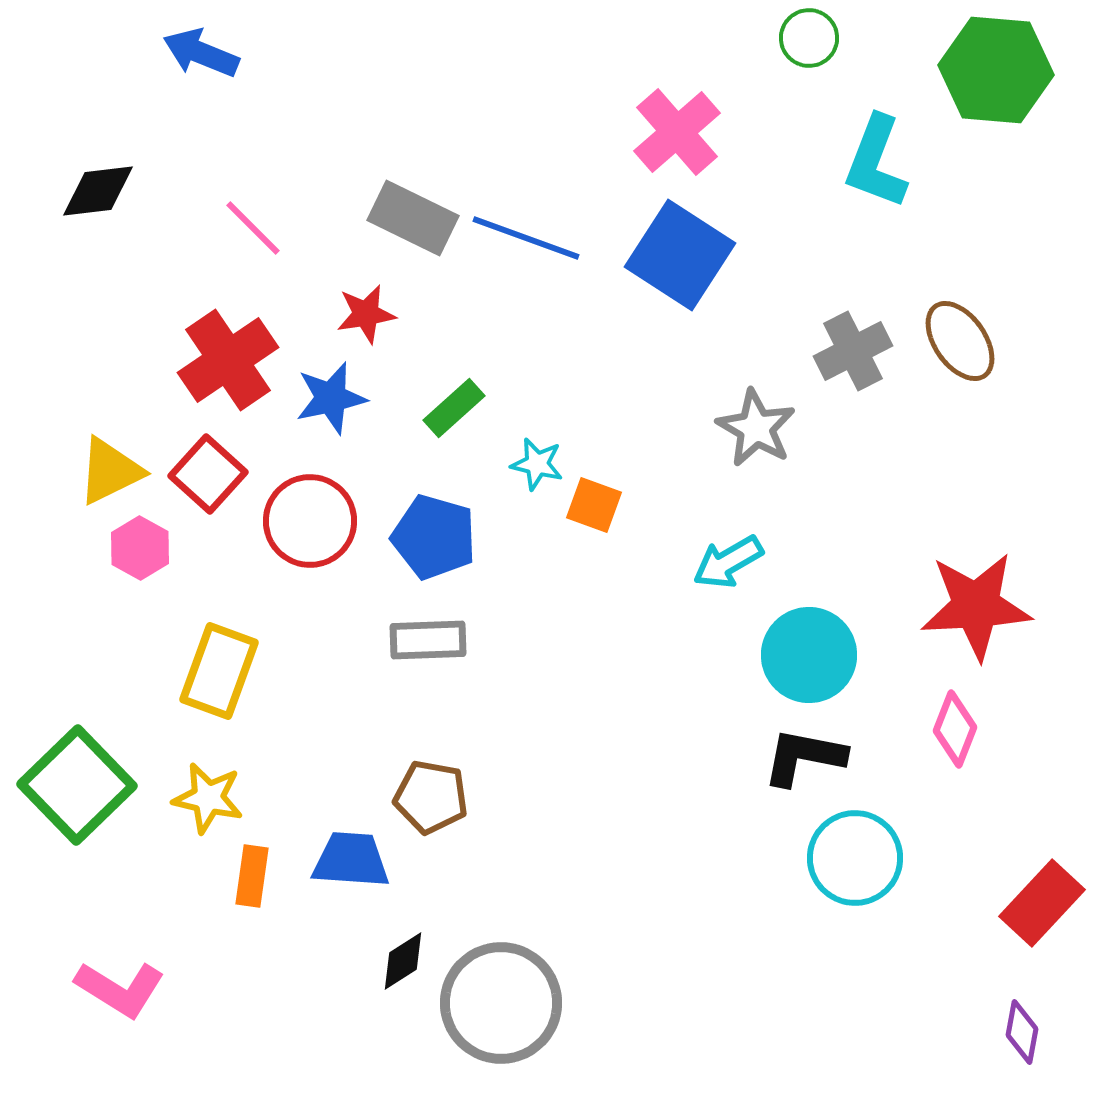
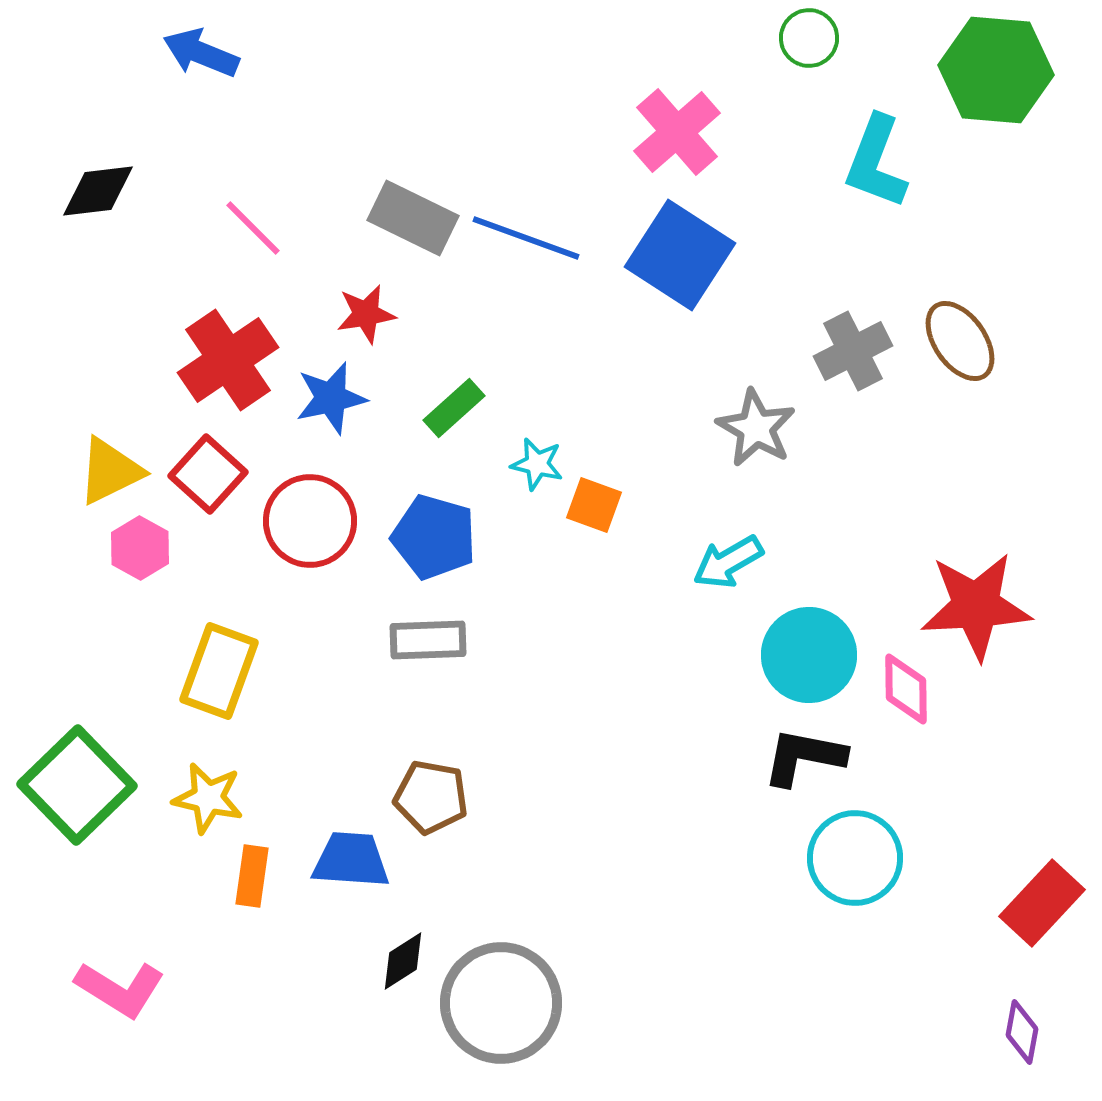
pink diamond at (955, 729): moved 49 px left, 40 px up; rotated 22 degrees counterclockwise
